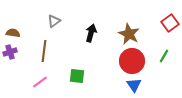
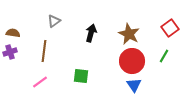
red square: moved 5 px down
green square: moved 4 px right
